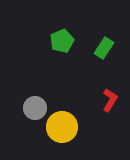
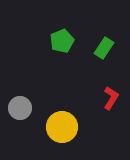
red L-shape: moved 1 px right, 2 px up
gray circle: moved 15 px left
